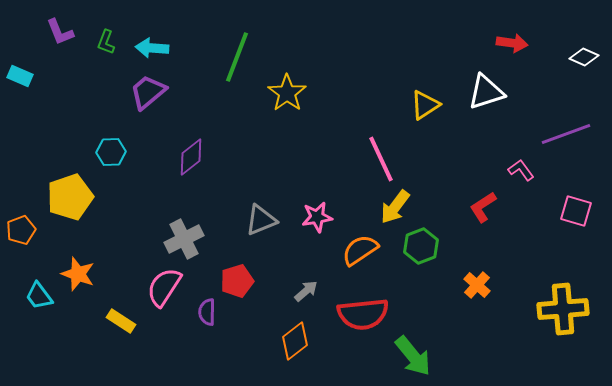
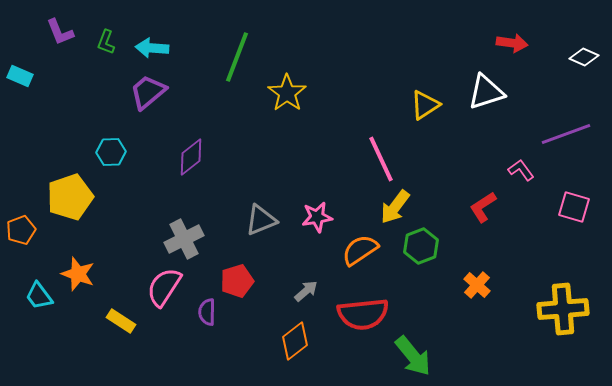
pink square: moved 2 px left, 4 px up
